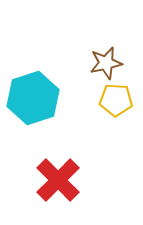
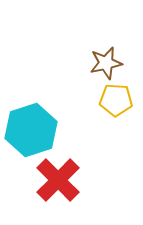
cyan hexagon: moved 2 px left, 32 px down
